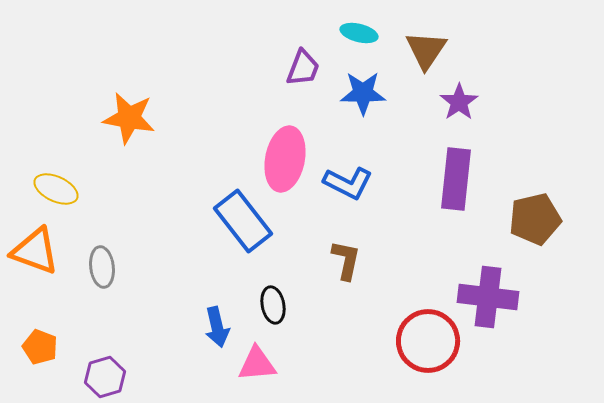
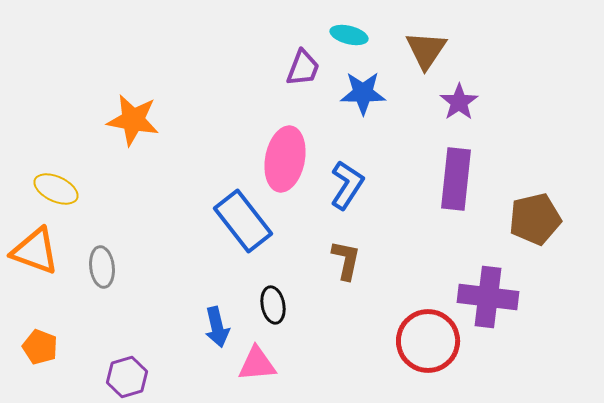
cyan ellipse: moved 10 px left, 2 px down
orange star: moved 4 px right, 2 px down
blue L-shape: moved 1 px left, 2 px down; rotated 84 degrees counterclockwise
purple hexagon: moved 22 px right
